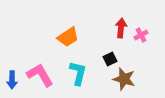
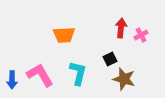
orange trapezoid: moved 4 px left, 2 px up; rotated 30 degrees clockwise
